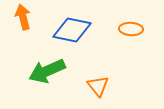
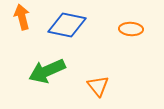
orange arrow: moved 1 px left
blue diamond: moved 5 px left, 5 px up
